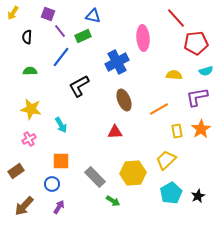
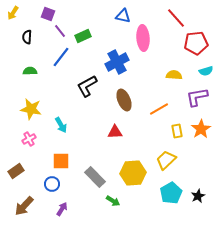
blue triangle: moved 30 px right
black L-shape: moved 8 px right
purple arrow: moved 3 px right, 2 px down
